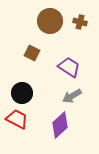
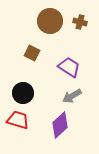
black circle: moved 1 px right
red trapezoid: moved 1 px right, 1 px down; rotated 10 degrees counterclockwise
